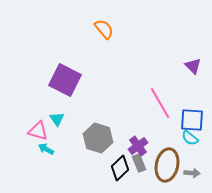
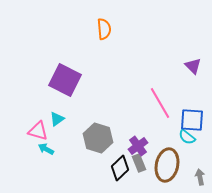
orange semicircle: rotated 35 degrees clockwise
cyan triangle: rotated 28 degrees clockwise
cyan semicircle: moved 3 px left, 1 px up
gray arrow: moved 8 px right, 4 px down; rotated 105 degrees counterclockwise
